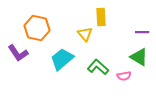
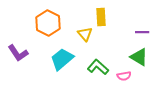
orange hexagon: moved 11 px right, 5 px up; rotated 15 degrees clockwise
